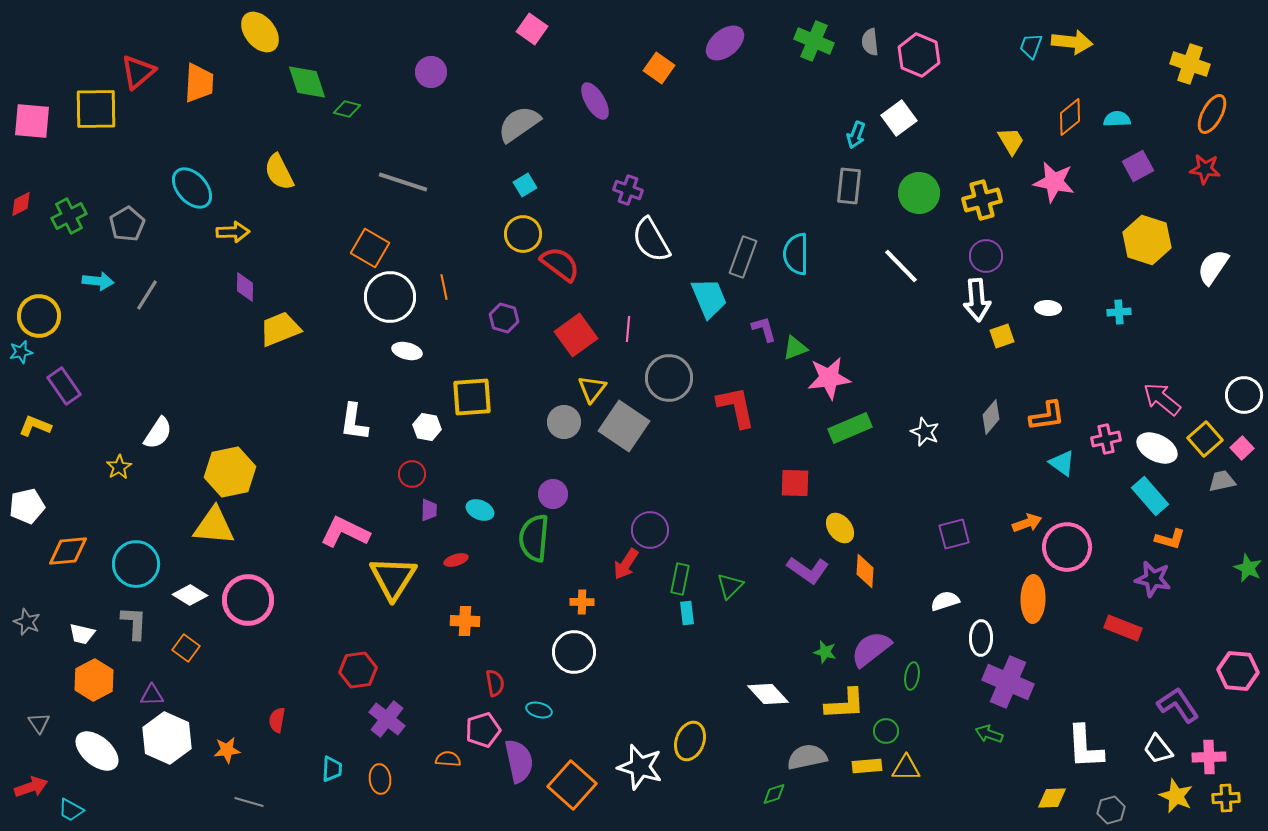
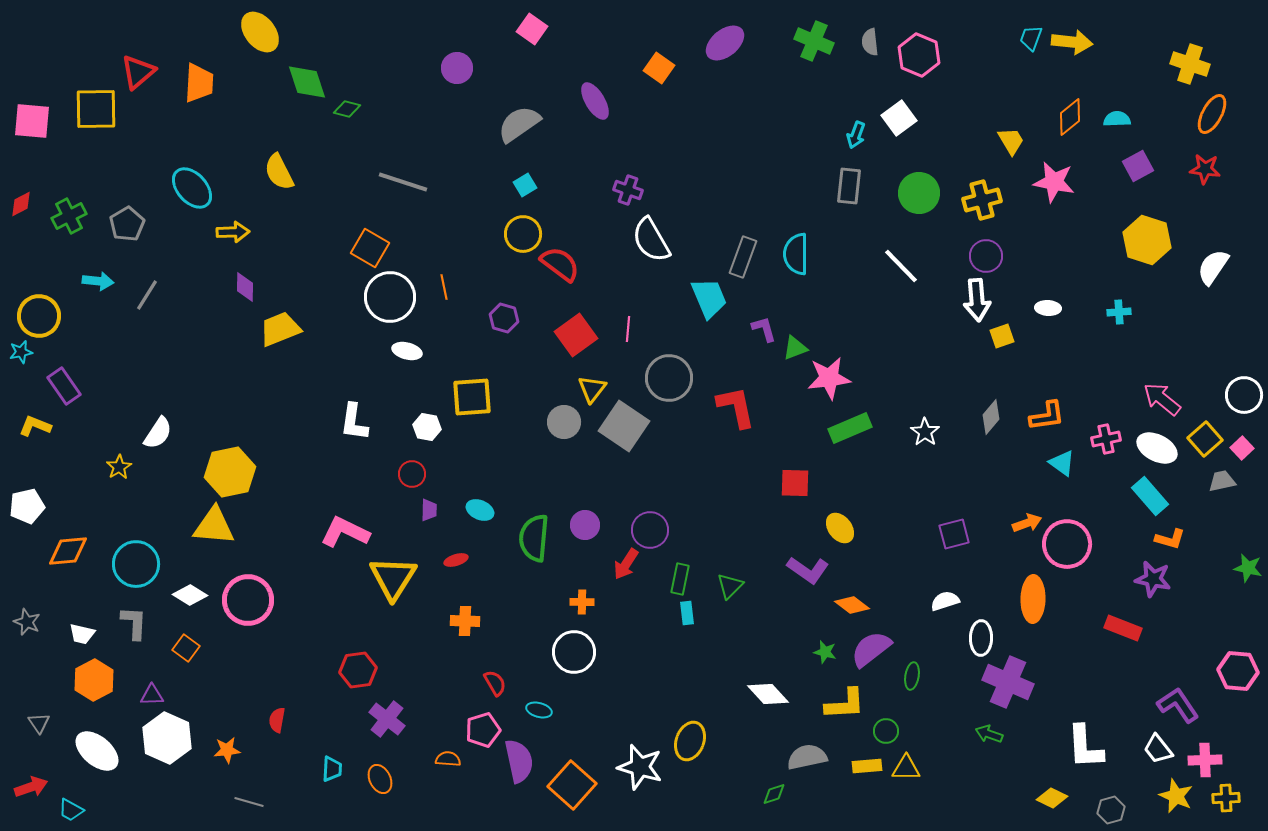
cyan trapezoid at (1031, 46): moved 8 px up
purple circle at (431, 72): moved 26 px right, 4 px up
white star at (925, 432): rotated 12 degrees clockwise
purple circle at (553, 494): moved 32 px right, 31 px down
pink circle at (1067, 547): moved 3 px up
green star at (1248, 568): rotated 12 degrees counterclockwise
orange diamond at (865, 571): moved 13 px left, 34 px down; rotated 56 degrees counterclockwise
red semicircle at (495, 683): rotated 20 degrees counterclockwise
pink cross at (1209, 757): moved 4 px left, 3 px down
orange ellipse at (380, 779): rotated 20 degrees counterclockwise
yellow diamond at (1052, 798): rotated 28 degrees clockwise
